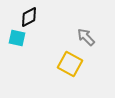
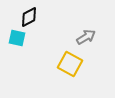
gray arrow: rotated 102 degrees clockwise
